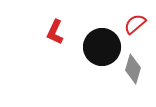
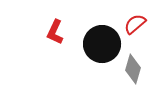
black circle: moved 3 px up
